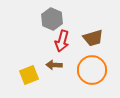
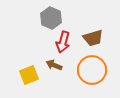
gray hexagon: moved 1 px left, 1 px up
red arrow: moved 1 px right, 1 px down
brown arrow: rotated 21 degrees clockwise
